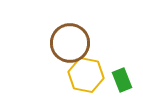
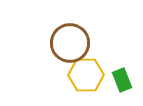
yellow hexagon: rotated 12 degrees counterclockwise
